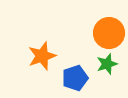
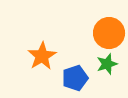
orange star: rotated 12 degrees counterclockwise
